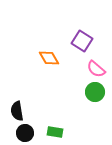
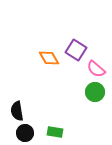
purple square: moved 6 px left, 9 px down
